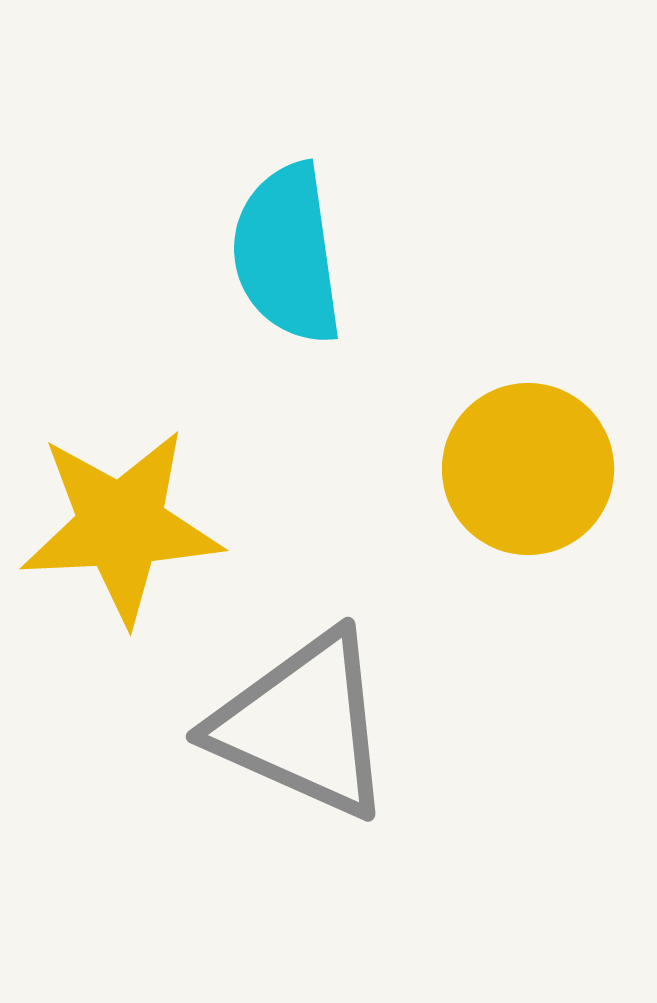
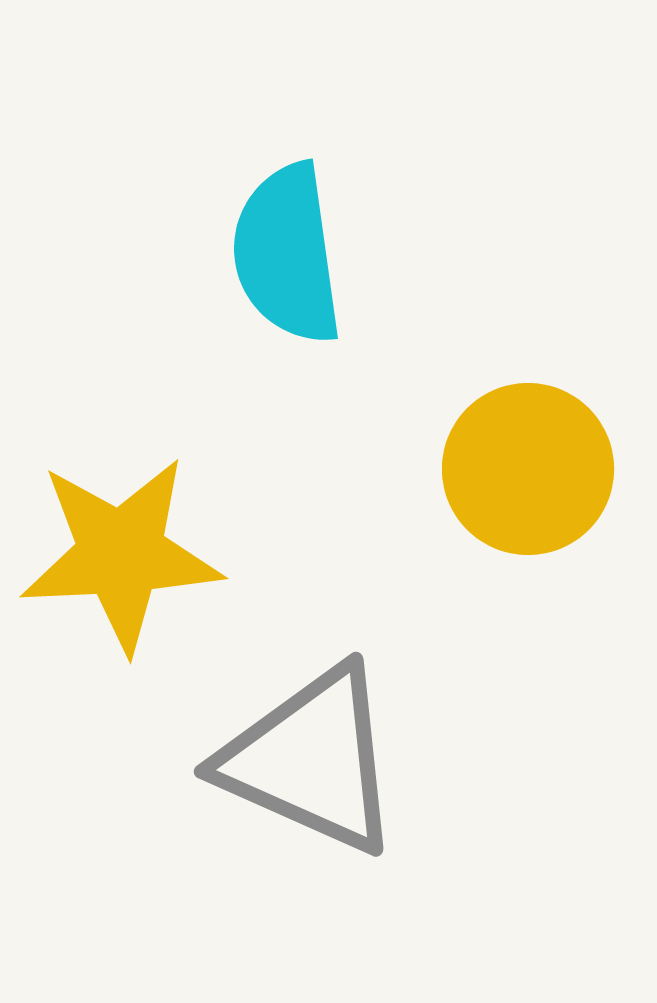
yellow star: moved 28 px down
gray triangle: moved 8 px right, 35 px down
